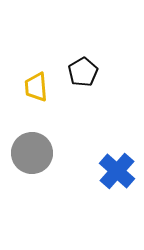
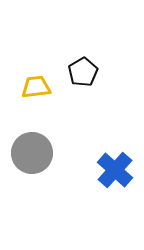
yellow trapezoid: rotated 88 degrees clockwise
blue cross: moved 2 px left, 1 px up
